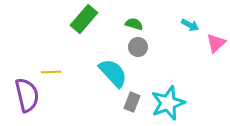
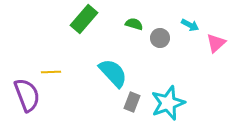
gray circle: moved 22 px right, 9 px up
purple semicircle: rotated 8 degrees counterclockwise
